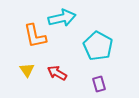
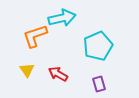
orange L-shape: rotated 84 degrees clockwise
cyan pentagon: rotated 20 degrees clockwise
red arrow: moved 1 px right, 1 px down
